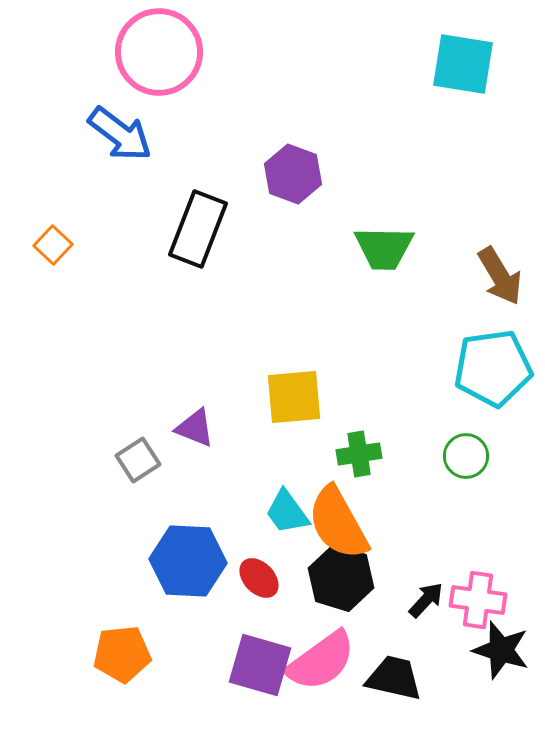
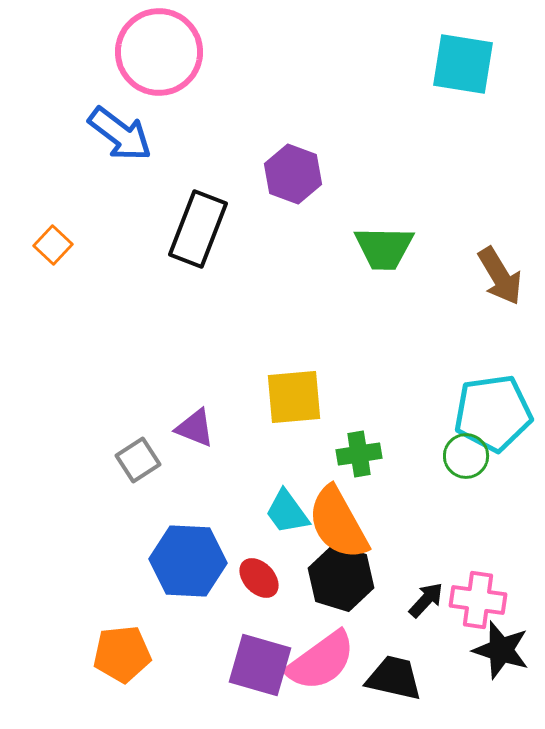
cyan pentagon: moved 45 px down
